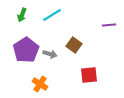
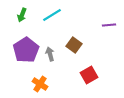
gray arrow: rotated 120 degrees counterclockwise
red square: rotated 24 degrees counterclockwise
